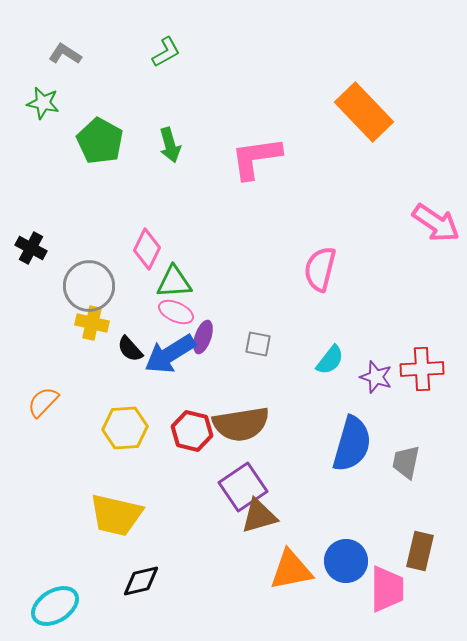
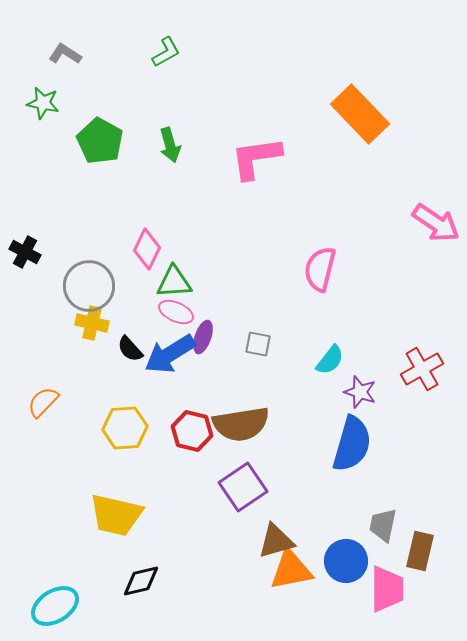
orange rectangle: moved 4 px left, 2 px down
black cross: moved 6 px left, 4 px down
red cross: rotated 27 degrees counterclockwise
purple star: moved 16 px left, 15 px down
gray trapezoid: moved 23 px left, 63 px down
brown triangle: moved 17 px right, 25 px down
